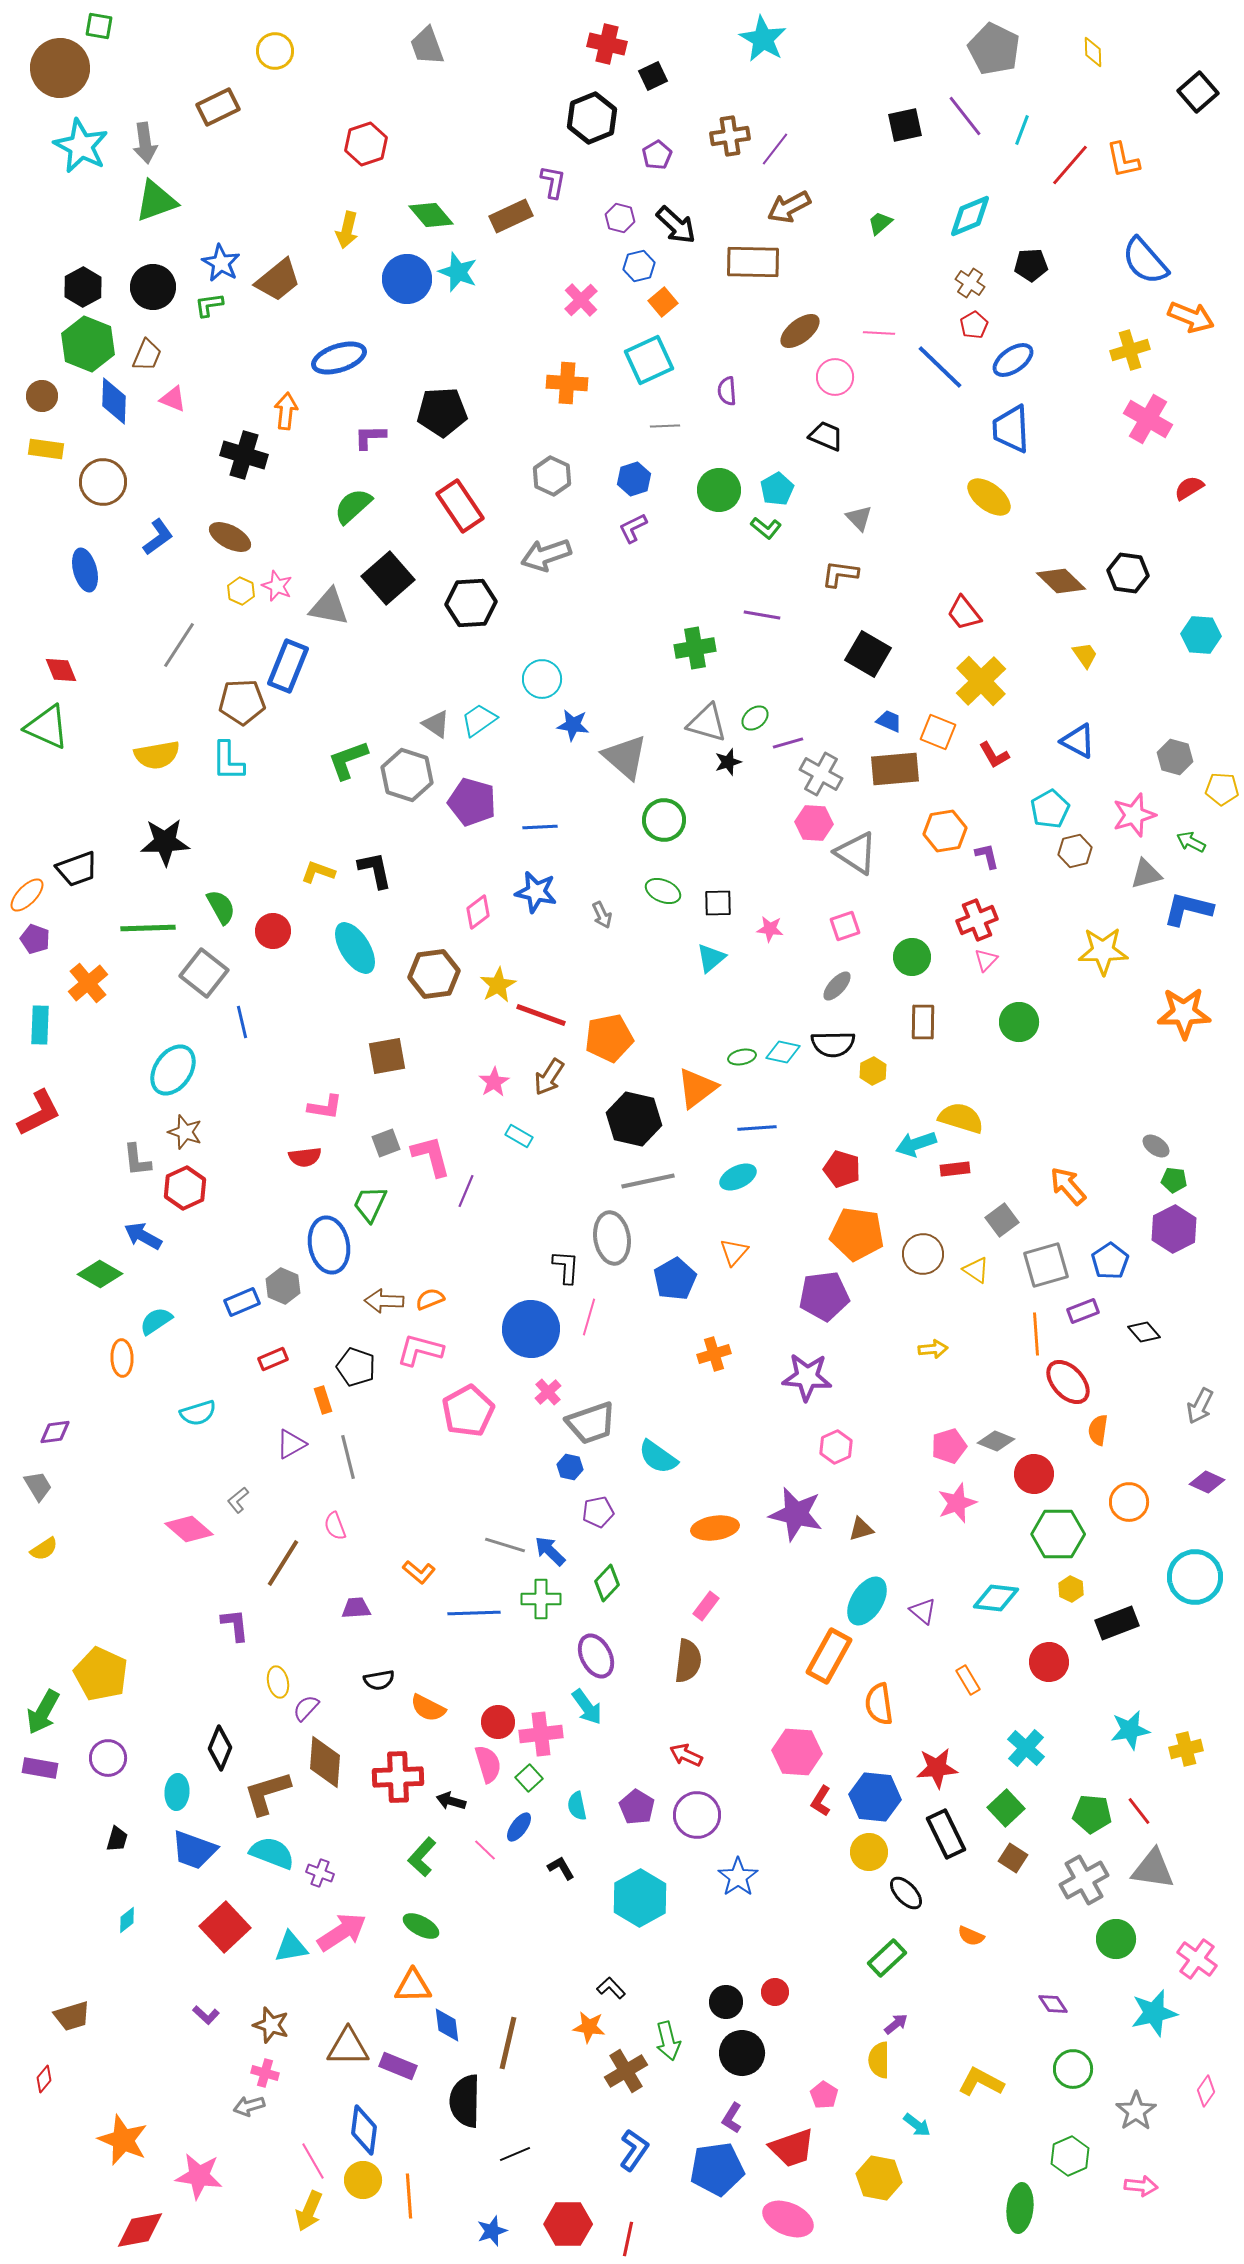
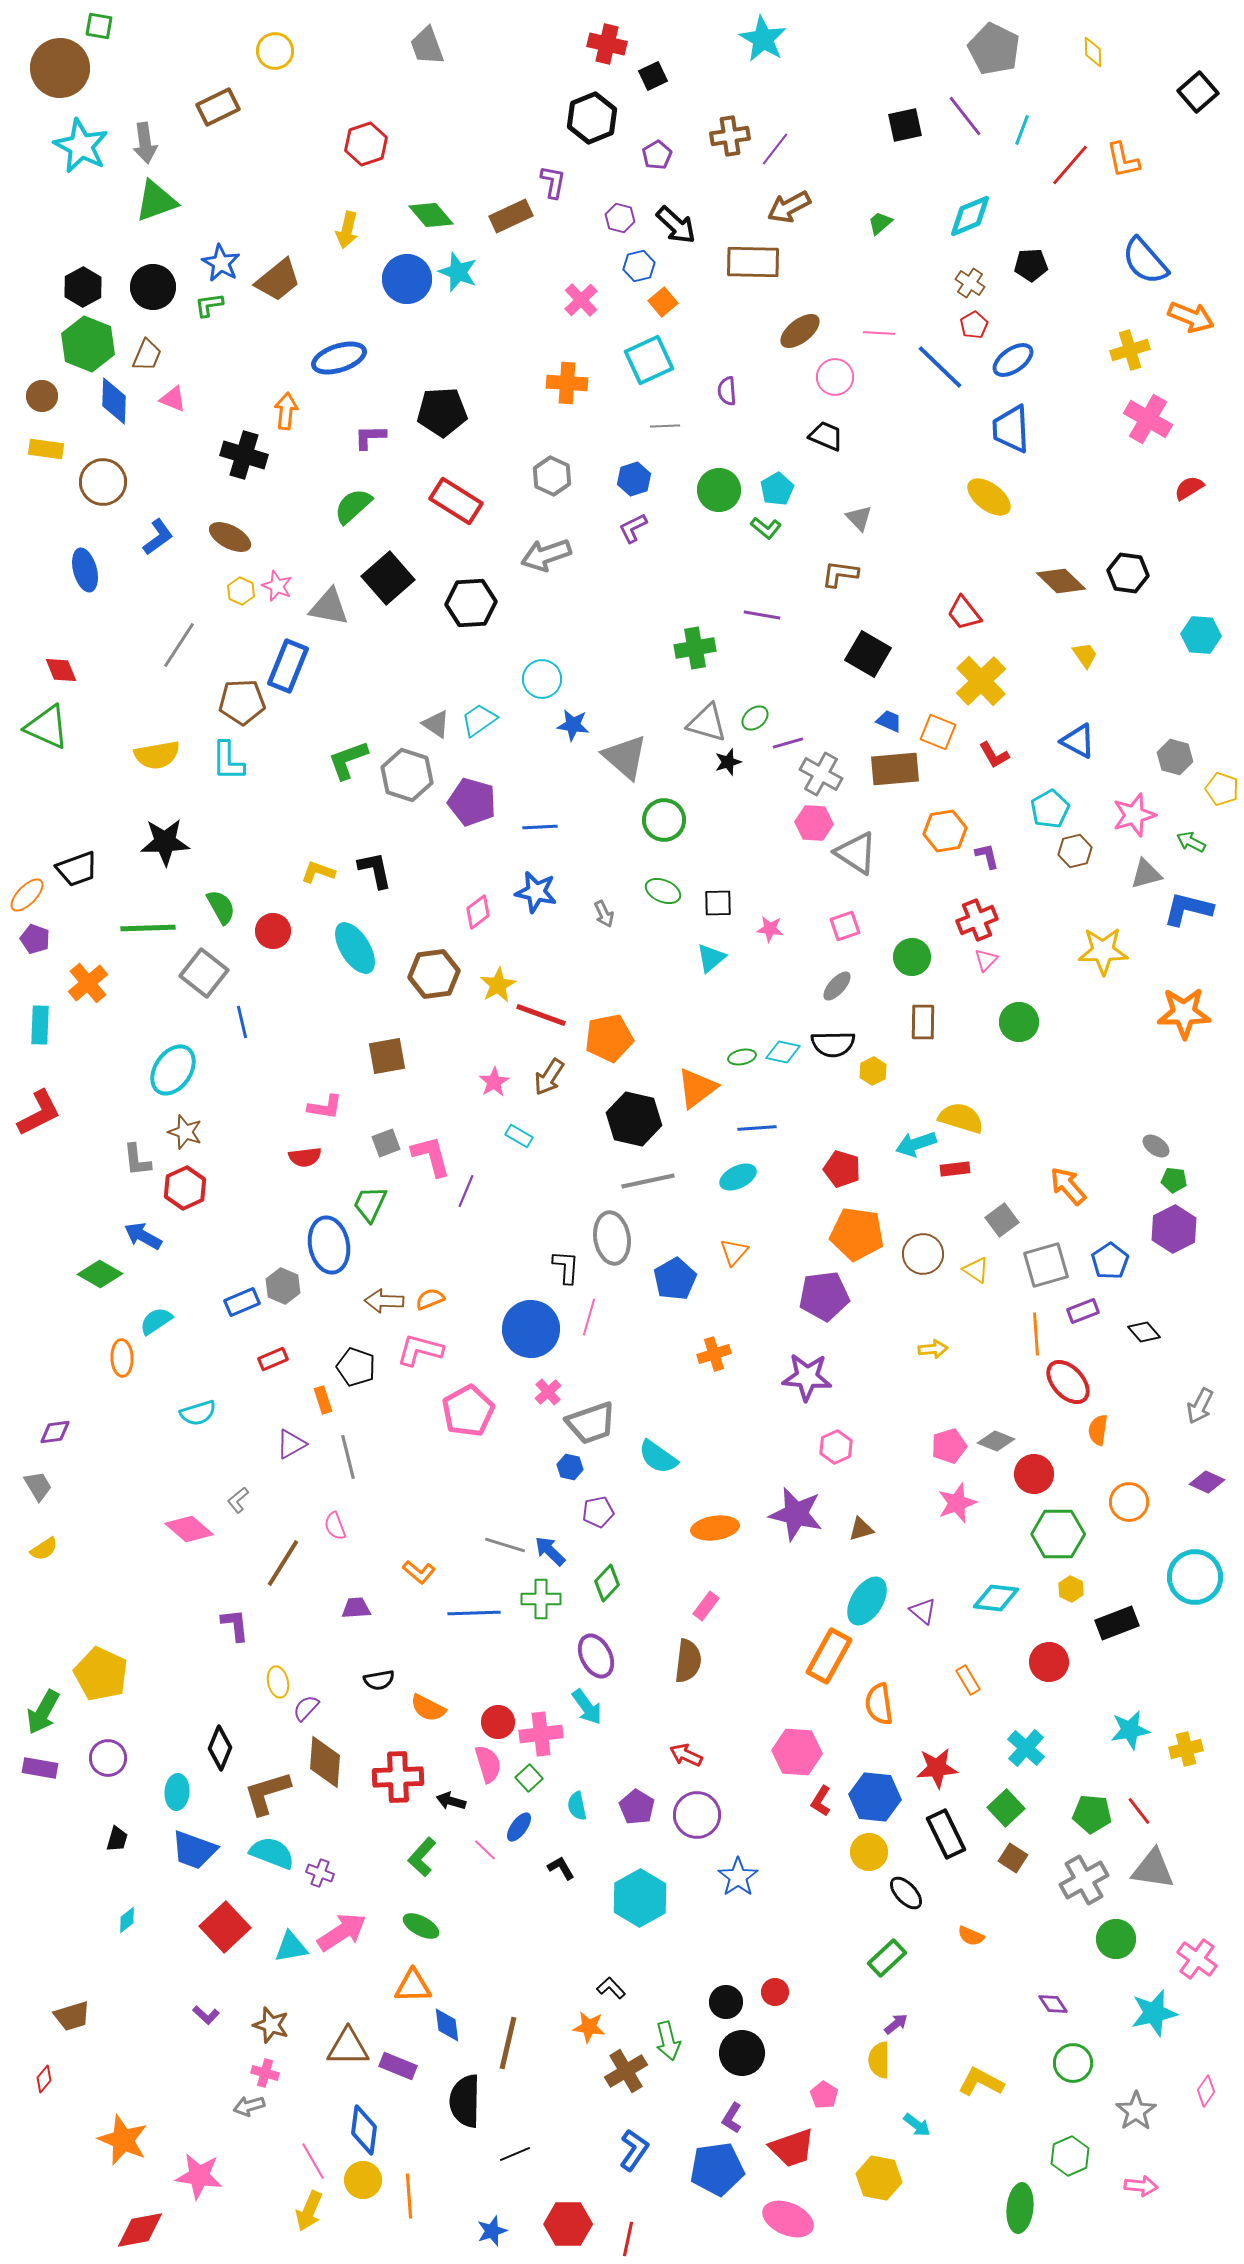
red rectangle at (460, 506): moved 4 px left, 5 px up; rotated 24 degrees counterclockwise
yellow pentagon at (1222, 789): rotated 16 degrees clockwise
gray arrow at (602, 915): moved 2 px right, 1 px up
green circle at (1073, 2069): moved 6 px up
